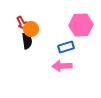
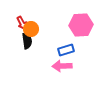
blue rectangle: moved 3 px down
